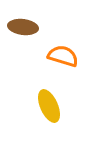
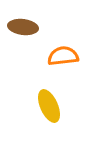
orange semicircle: rotated 24 degrees counterclockwise
